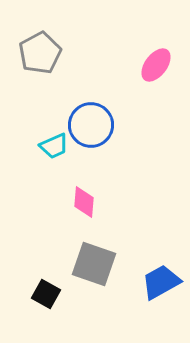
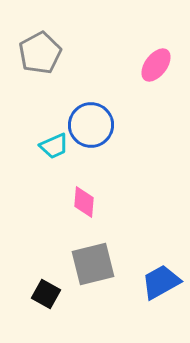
gray square: moved 1 px left; rotated 33 degrees counterclockwise
